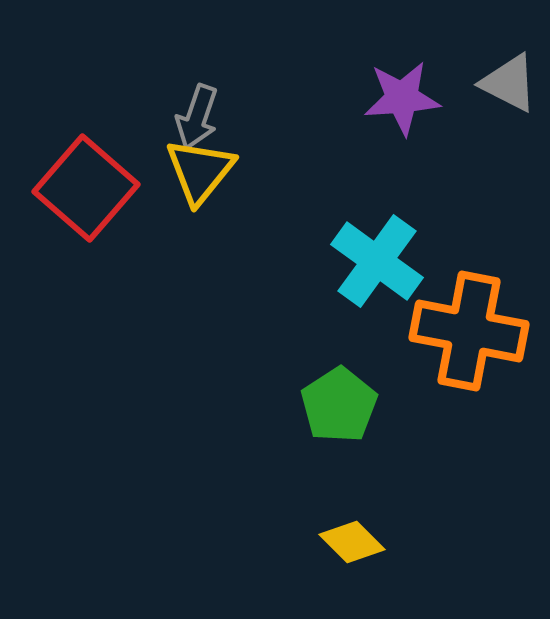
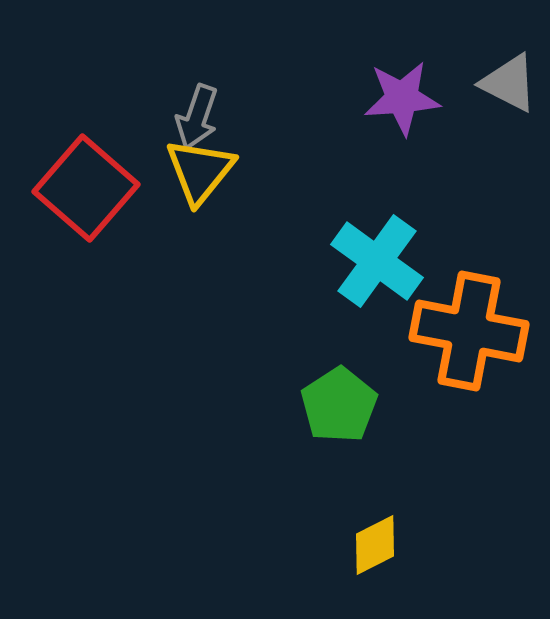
yellow diamond: moved 23 px right, 3 px down; rotated 72 degrees counterclockwise
